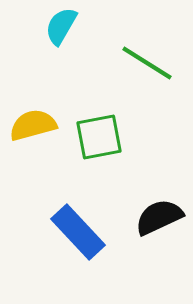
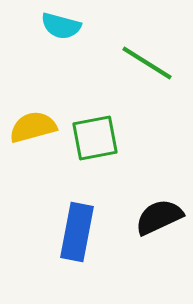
cyan semicircle: rotated 105 degrees counterclockwise
yellow semicircle: moved 2 px down
green square: moved 4 px left, 1 px down
blue rectangle: moved 1 px left; rotated 54 degrees clockwise
